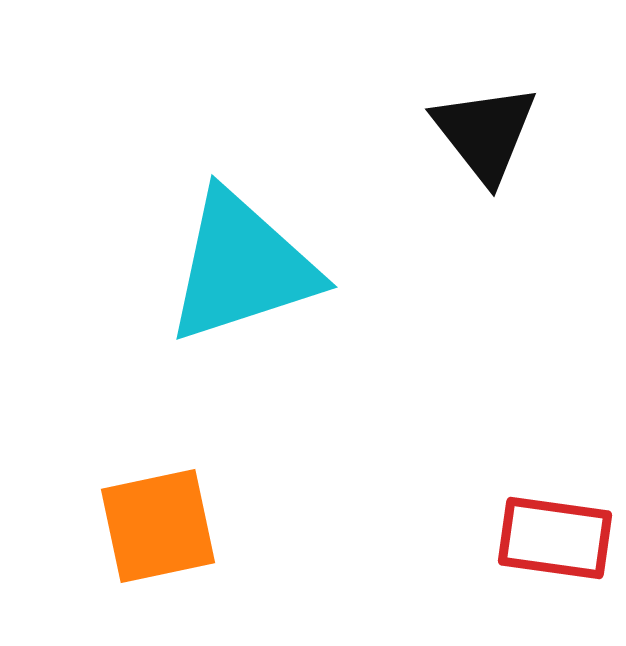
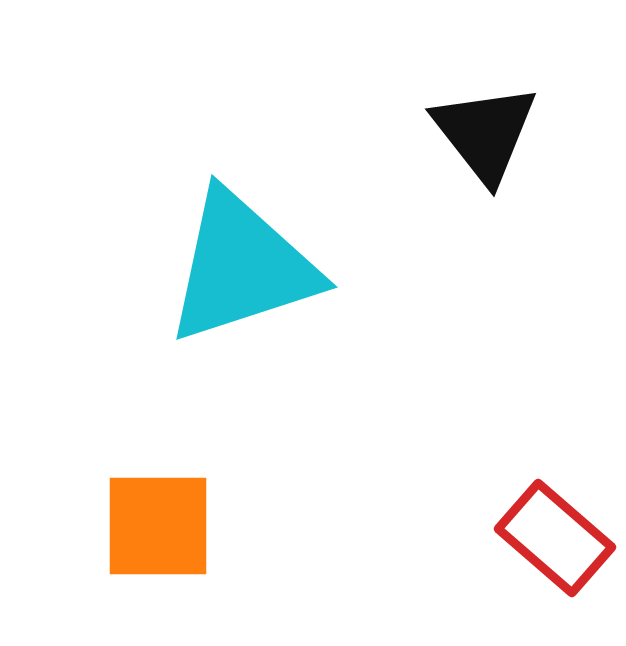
orange square: rotated 12 degrees clockwise
red rectangle: rotated 33 degrees clockwise
